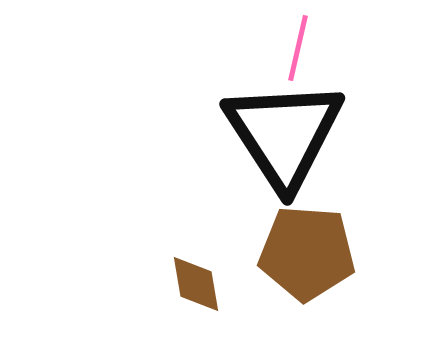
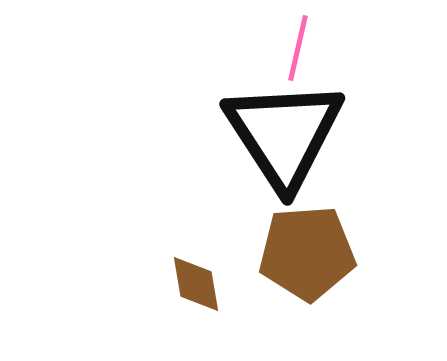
brown pentagon: rotated 8 degrees counterclockwise
